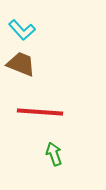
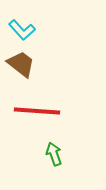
brown trapezoid: rotated 16 degrees clockwise
red line: moved 3 px left, 1 px up
